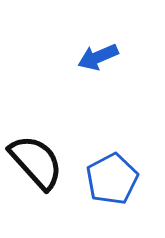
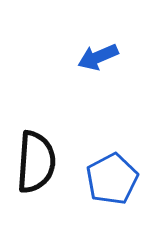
black semicircle: rotated 46 degrees clockwise
